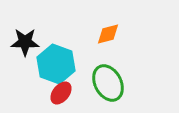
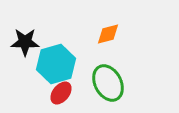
cyan hexagon: rotated 24 degrees clockwise
